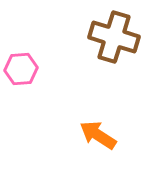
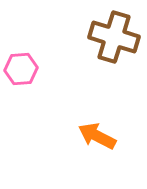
orange arrow: moved 1 px left, 1 px down; rotated 6 degrees counterclockwise
